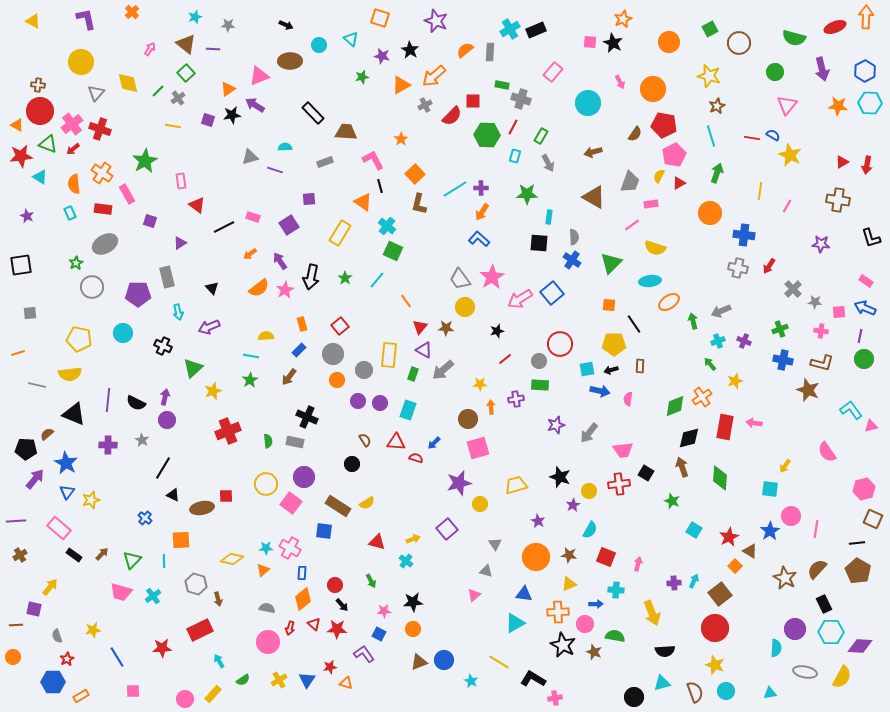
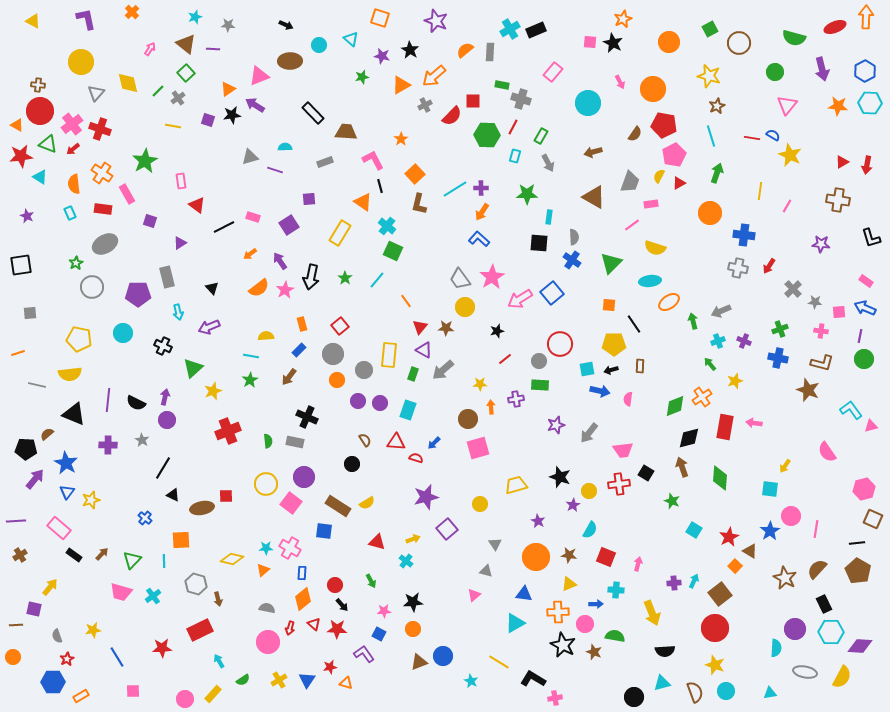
blue cross at (783, 360): moved 5 px left, 2 px up
purple star at (459, 483): moved 33 px left, 14 px down
blue circle at (444, 660): moved 1 px left, 4 px up
